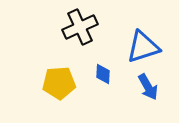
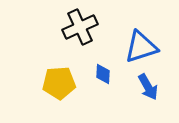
blue triangle: moved 2 px left
